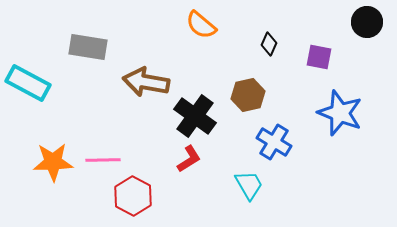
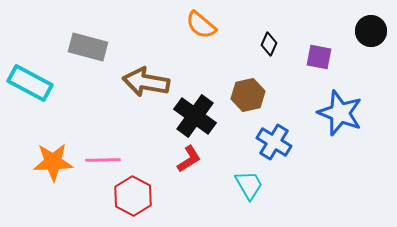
black circle: moved 4 px right, 9 px down
gray rectangle: rotated 6 degrees clockwise
cyan rectangle: moved 2 px right
